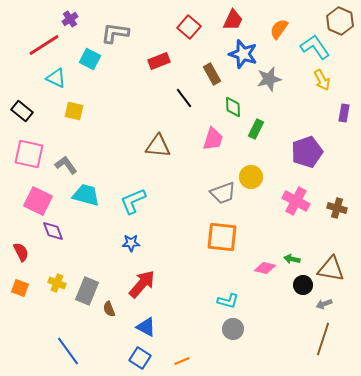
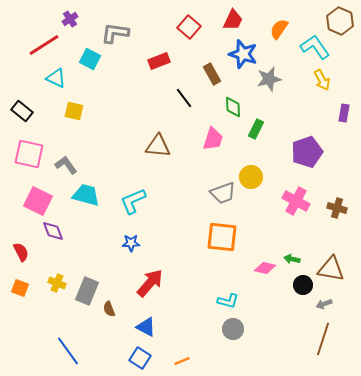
red arrow at (142, 284): moved 8 px right, 1 px up
